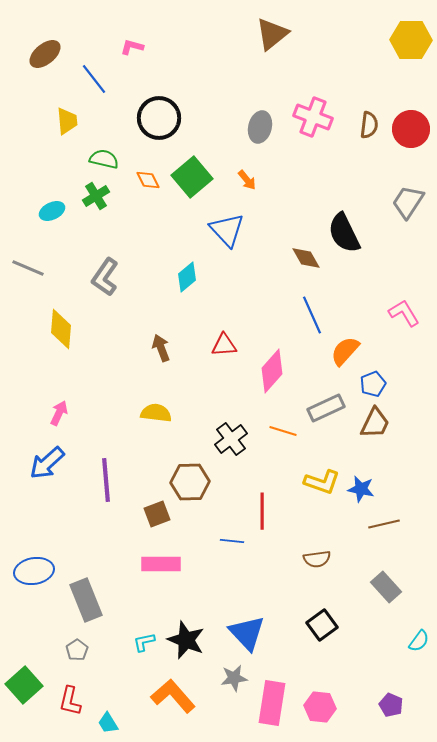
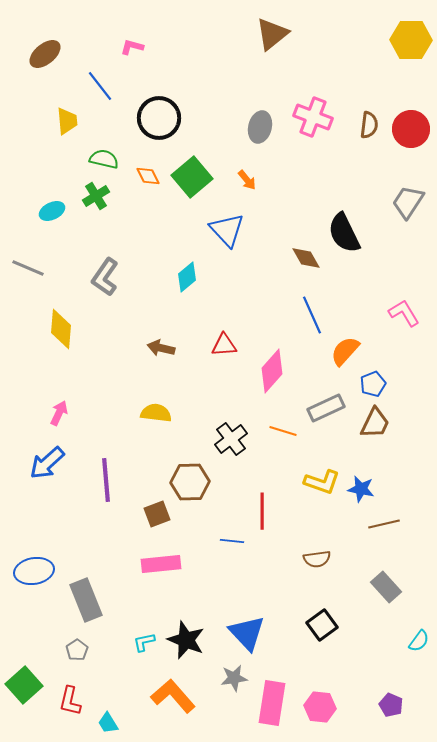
blue line at (94, 79): moved 6 px right, 7 px down
orange diamond at (148, 180): moved 4 px up
brown arrow at (161, 348): rotated 56 degrees counterclockwise
pink rectangle at (161, 564): rotated 6 degrees counterclockwise
